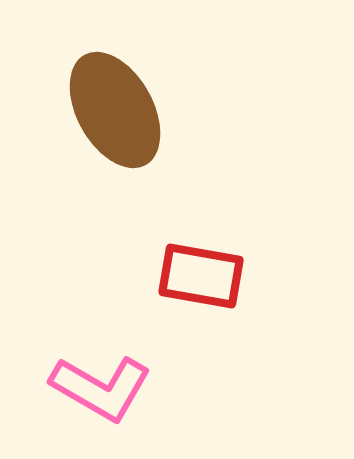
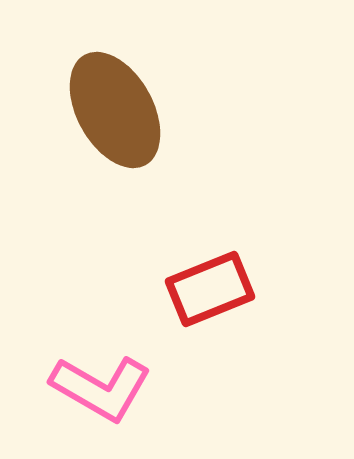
red rectangle: moved 9 px right, 13 px down; rotated 32 degrees counterclockwise
